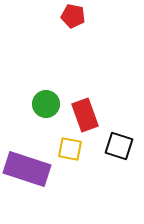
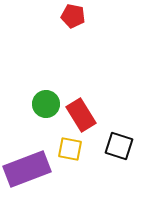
red rectangle: moved 4 px left; rotated 12 degrees counterclockwise
purple rectangle: rotated 39 degrees counterclockwise
